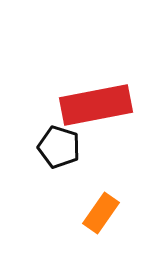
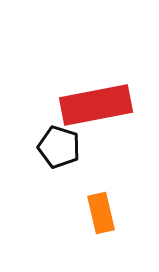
orange rectangle: rotated 48 degrees counterclockwise
